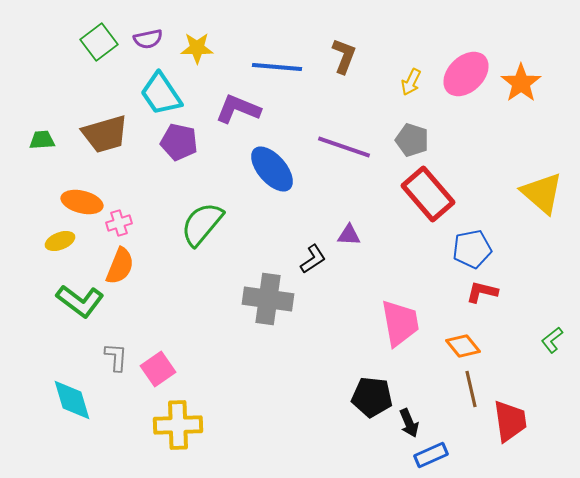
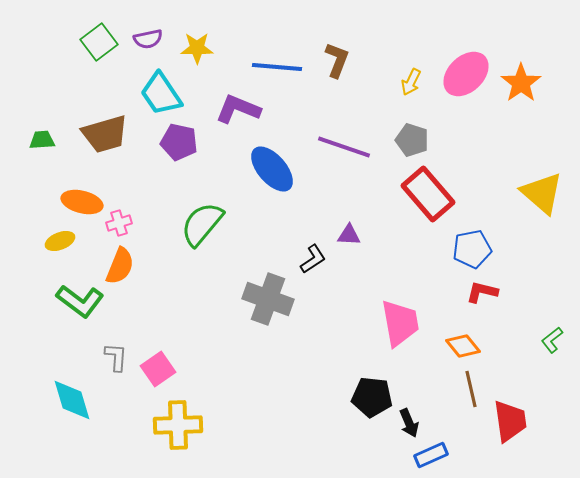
brown L-shape at (344, 56): moved 7 px left, 4 px down
gray cross at (268, 299): rotated 12 degrees clockwise
